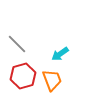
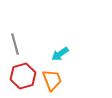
gray line: moved 2 px left; rotated 30 degrees clockwise
